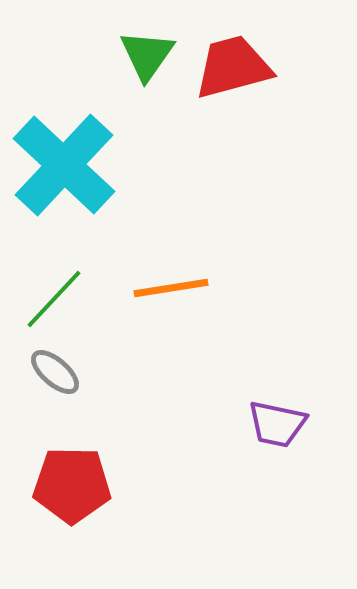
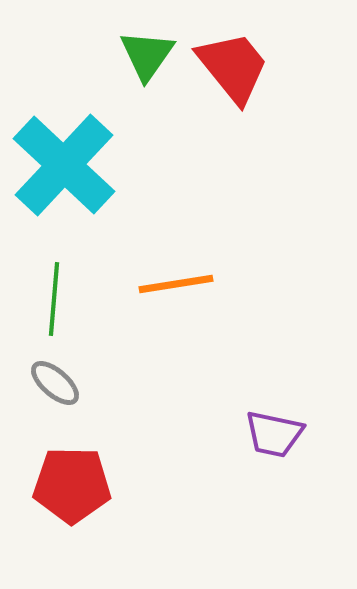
red trapezoid: rotated 66 degrees clockwise
orange line: moved 5 px right, 4 px up
green line: rotated 38 degrees counterclockwise
gray ellipse: moved 11 px down
purple trapezoid: moved 3 px left, 10 px down
